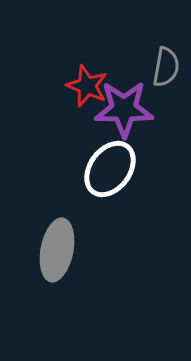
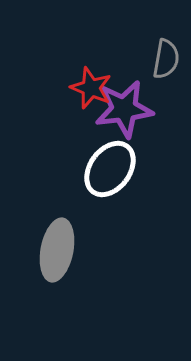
gray semicircle: moved 8 px up
red star: moved 4 px right, 2 px down
purple star: rotated 8 degrees counterclockwise
